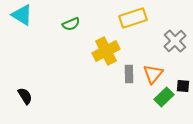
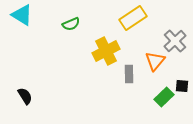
yellow rectangle: rotated 16 degrees counterclockwise
orange triangle: moved 2 px right, 13 px up
black square: moved 1 px left
